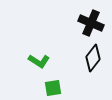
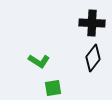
black cross: moved 1 px right; rotated 20 degrees counterclockwise
